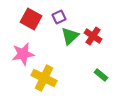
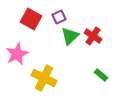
pink star: moved 6 px left; rotated 15 degrees counterclockwise
